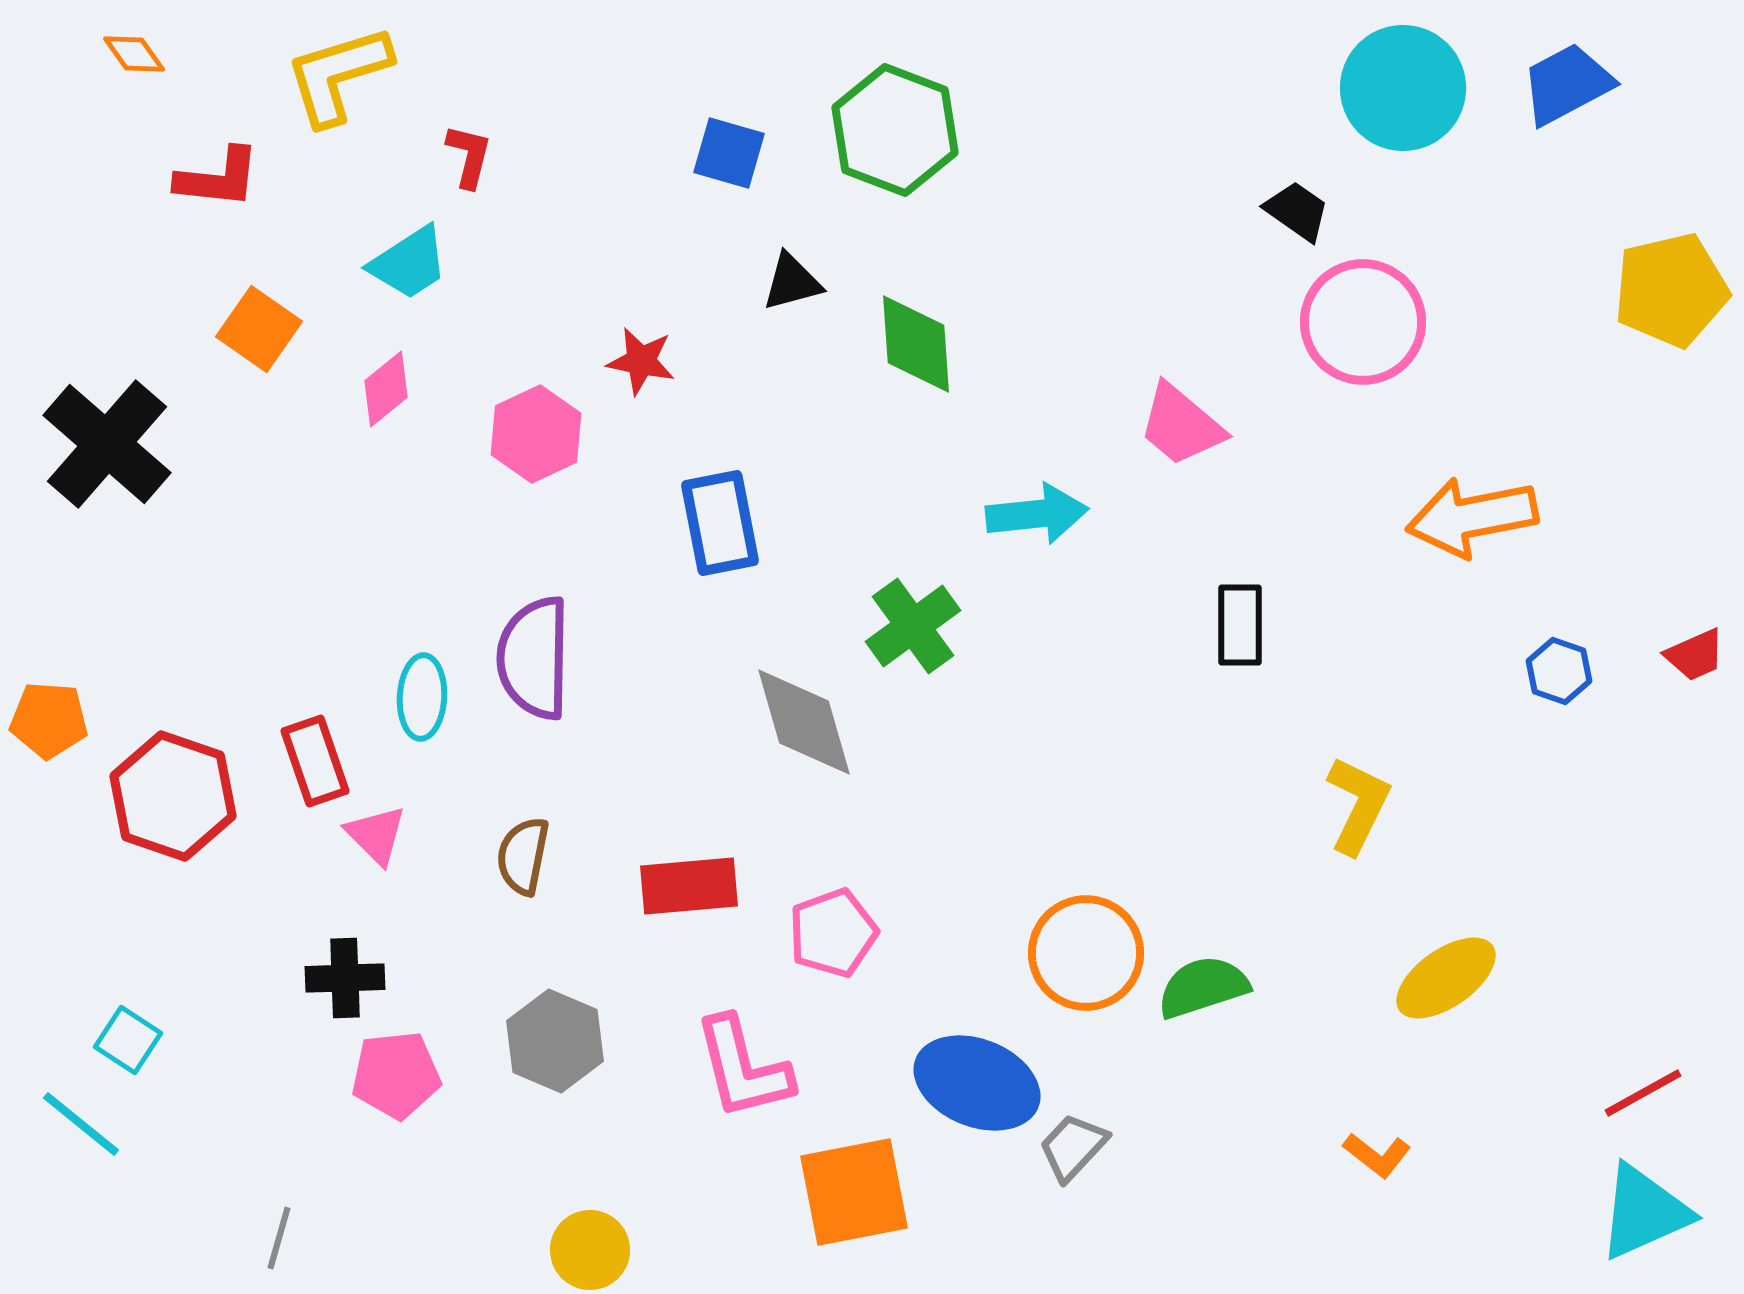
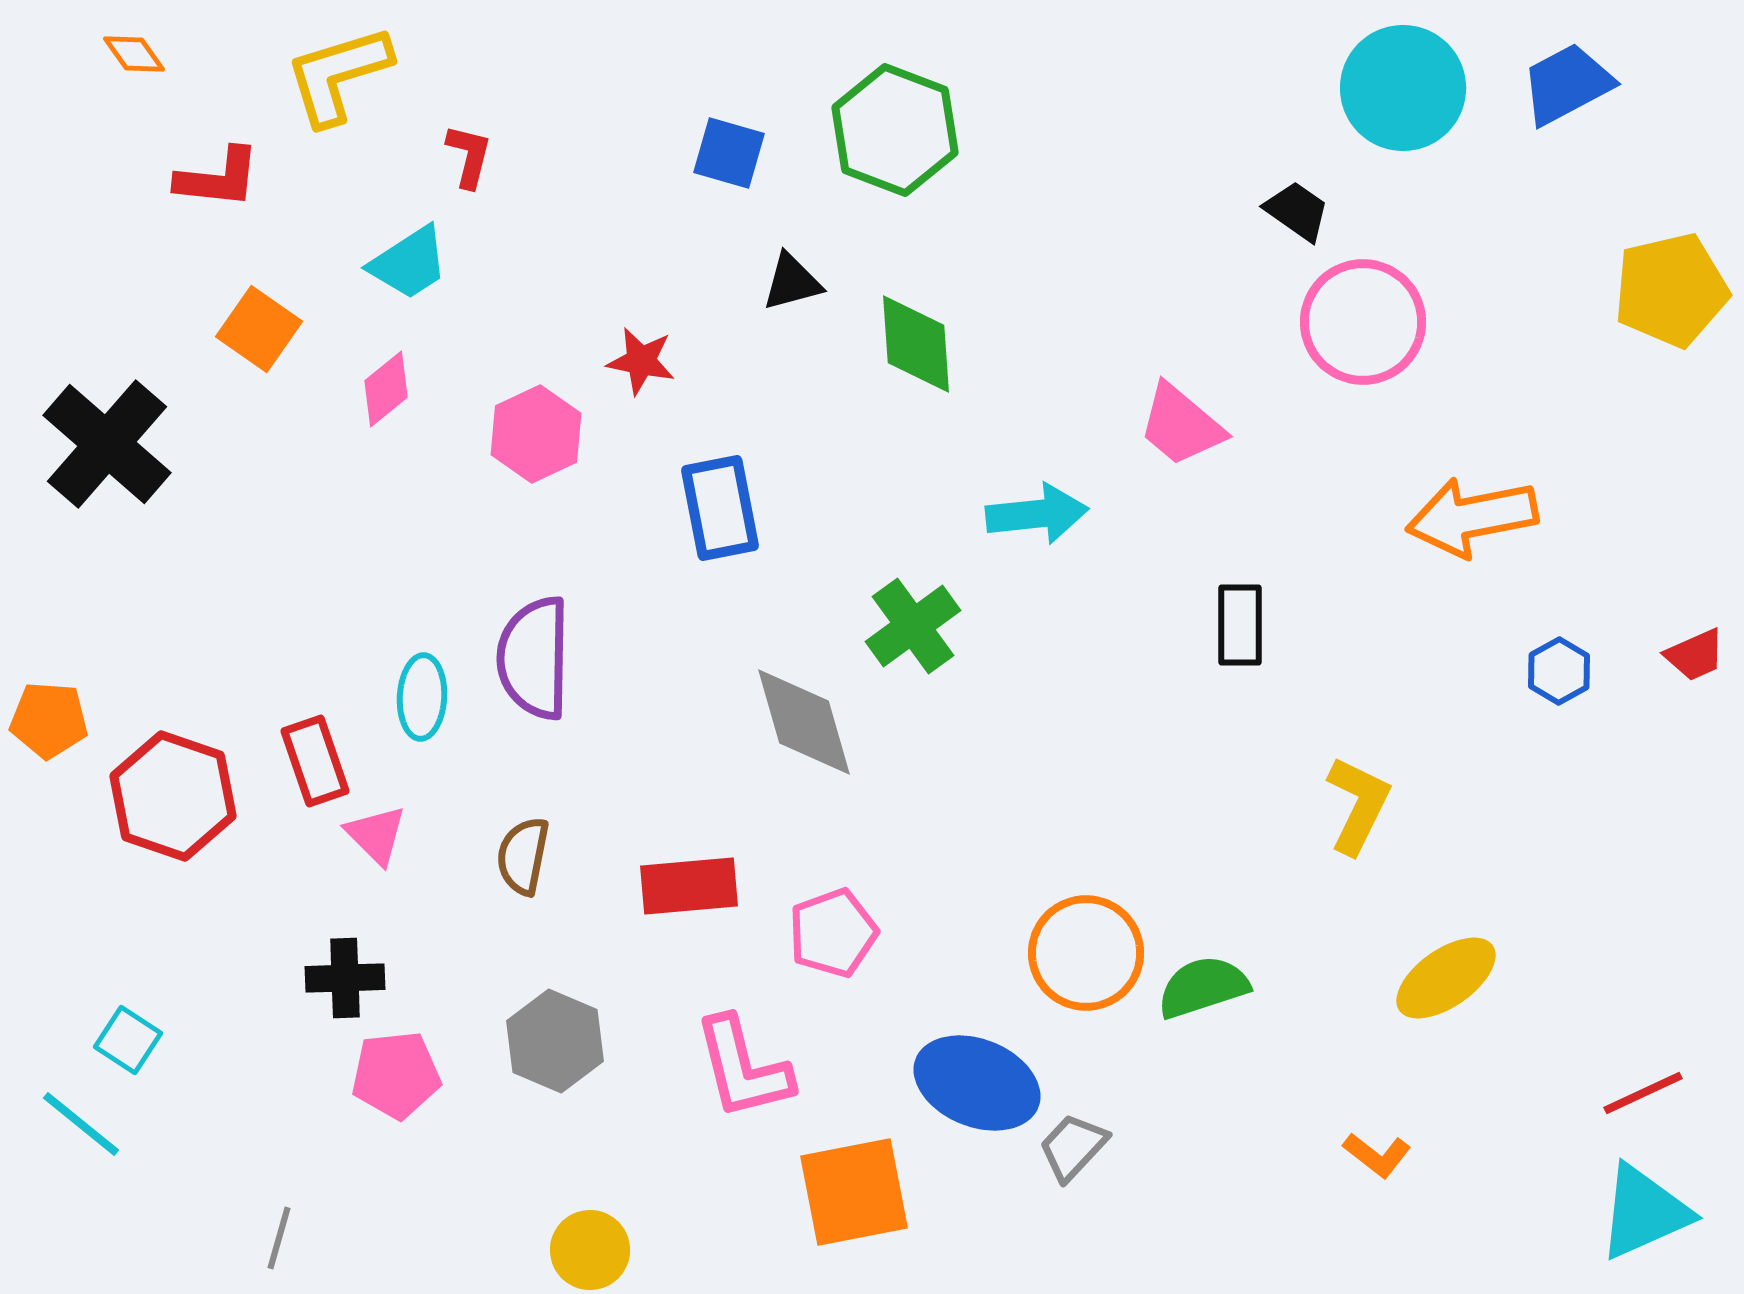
blue rectangle at (720, 523): moved 15 px up
blue hexagon at (1559, 671): rotated 12 degrees clockwise
red line at (1643, 1093): rotated 4 degrees clockwise
